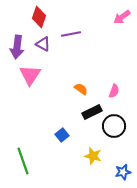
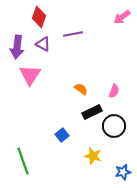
purple line: moved 2 px right
